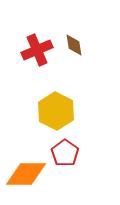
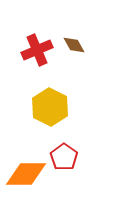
brown diamond: rotated 20 degrees counterclockwise
yellow hexagon: moved 6 px left, 4 px up
red pentagon: moved 1 px left, 4 px down
